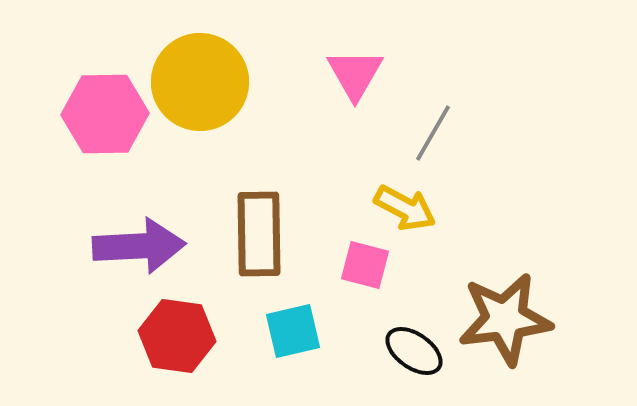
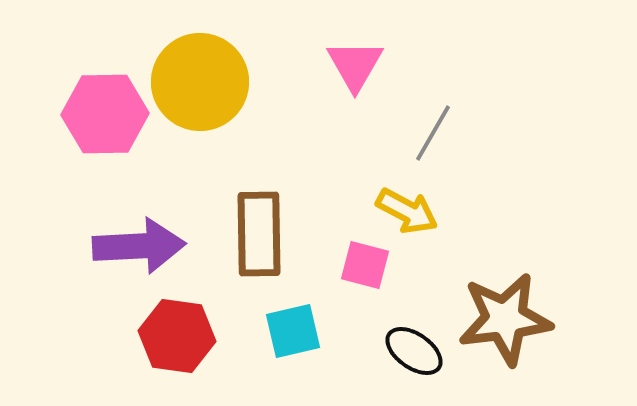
pink triangle: moved 9 px up
yellow arrow: moved 2 px right, 3 px down
